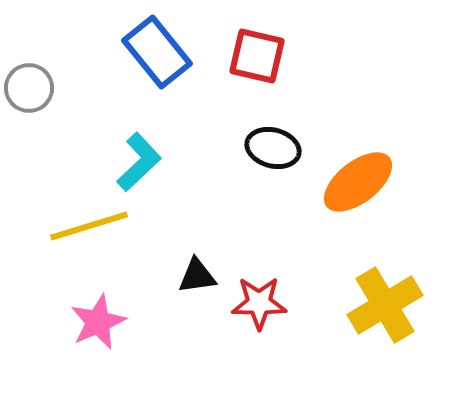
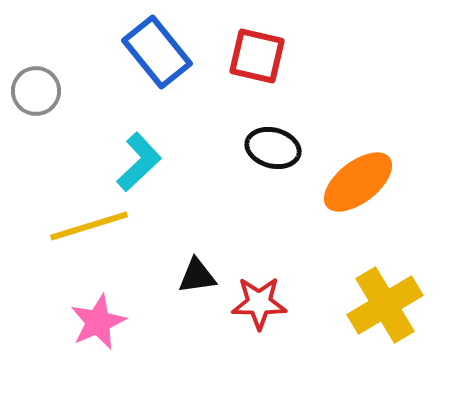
gray circle: moved 7 px right, 3 px down
